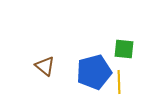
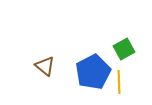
green square: rotated 35 degrees counterclockwise
blue pentagon: moved 1 px left; rotated 12 degrees counterclockwise
